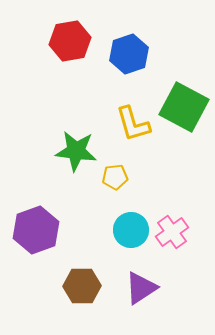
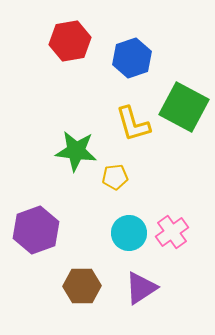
blue hexagon: moved 3 px right, 4 px down
cyan circle: moved 2 px left, 3 px down
